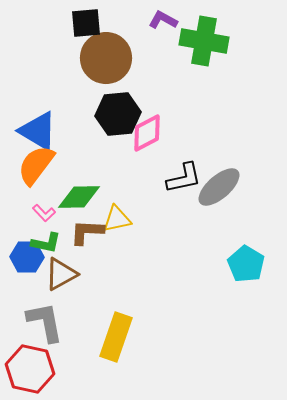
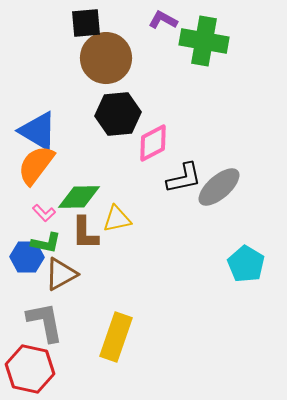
pink diamond: moved 6 px right, 10 px down
brown L-shape: moved 2 px left, 1 px down; rotated 93 degrees counterclockwise
